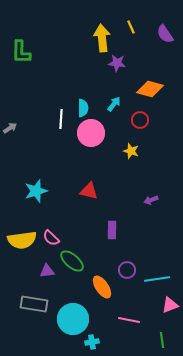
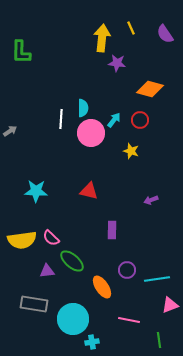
yellow line: moved 1 px down
yellow arrow: rotated 12 degrees clockwise
cyan arrow: moved 16 px down
gray arrow: moved 3 px down
cyan star: rotated 20 degrees clockwise
green line: moved 3 px left
